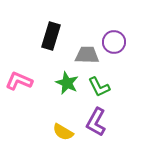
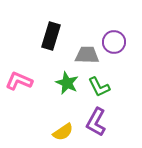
yellow semicircle: rotated 65 degrees counterclockwise
